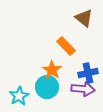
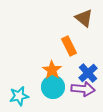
orange rectangle: moved 3 px right; rotated 18 degrees clockwise
blue cross: rotated 30 degrees counterclockwise
cyan circle: moved 6 px right
cyan star: rotated 18 degrees clockwise
